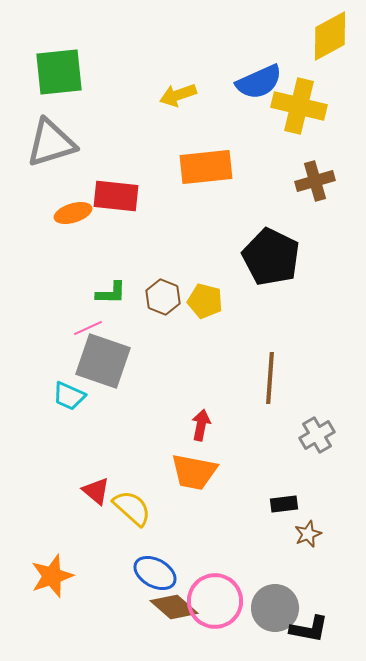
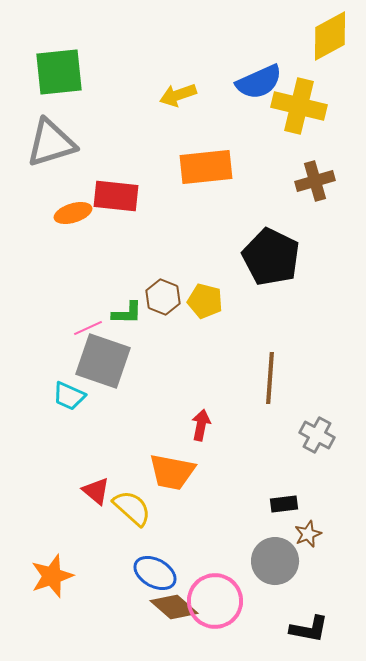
green L-shape: moved 16 px right, 20 px down
gray cross: rotated 32 degrees counterclockwise
orange trapezoid: moved 22 px left
gray circle: moved 47 px up
